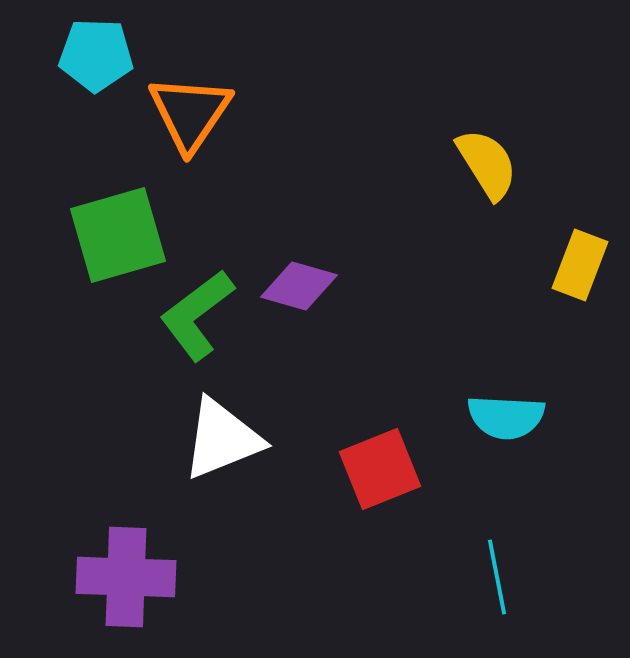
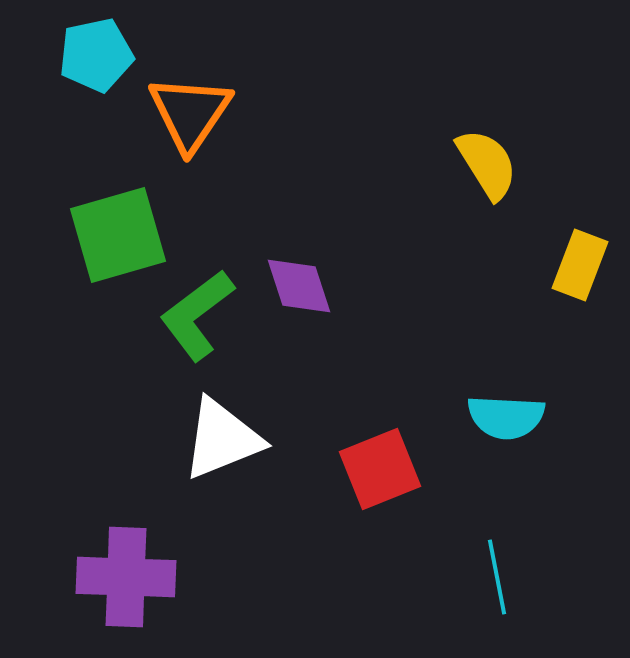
cyan pentagon: rotated 14 degrees counterclockwise
purple diamond: rotated 56 degrees clockwise
